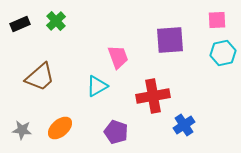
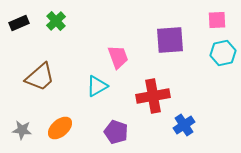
black rectangle: moved 1 px left, 1 px up
